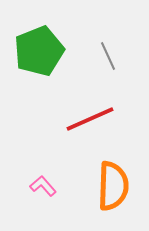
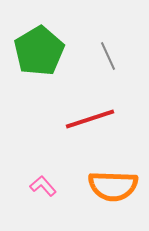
green pentagon: rotated 9 degrees counterclockwise
red line: rotated 6 degrees clockwise
orange semicircle: rotated 90 degrees clockwise
